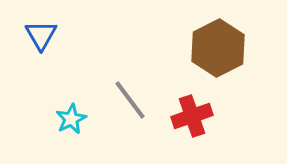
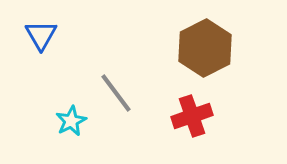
brown hexagon: moved 13 px left
gray line: moved 14 px left, 7 px up
cyan star: moved 2 px down
